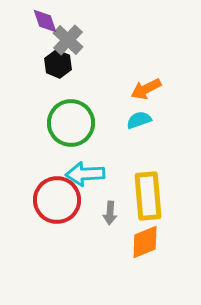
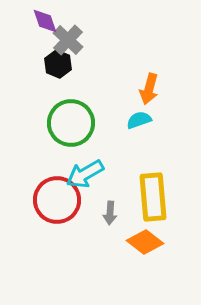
orange arrow: moved 3 px right; rotated 48 degrees counterclockwise
cyan arrow: rotated 27 degrees counterclockwise
yellow rectangle: moved 5 px right, 1 px down
orange diamond: rotated 60 degrees clockwise
